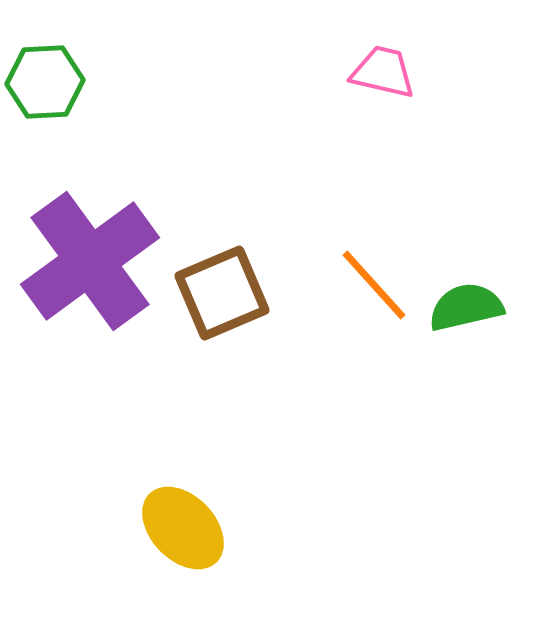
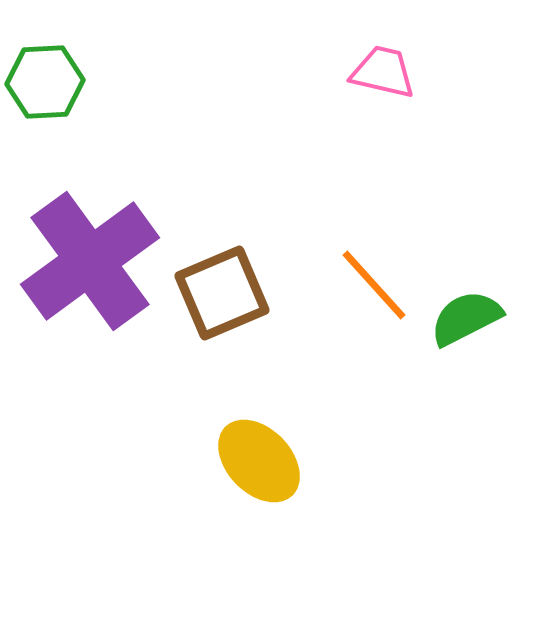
green semicircle: moved 11 px down; rotated 14 degrees counterclockwise
yellow ellipse: moved 76 px right, 67 px up
